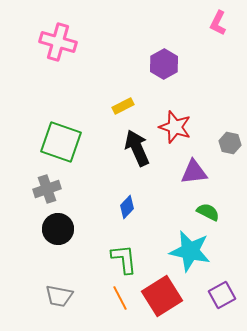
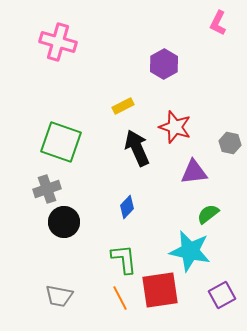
green semicircle: moved 2 px down; rotated 65 degrees counterclockwise
black circle: moved 6 px right, 7 px up
red square: moved 2 px left, 6 px up; rotated 24 degrees clockwise
